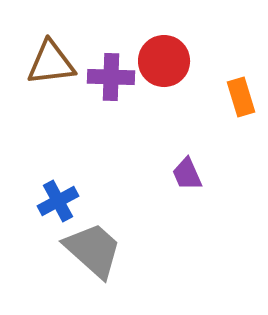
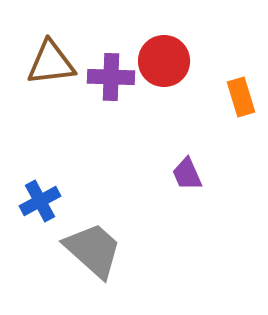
blue cross: moved 18 px left
